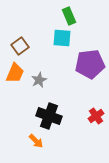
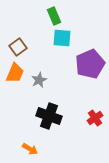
green rectangle: moved 15 px left
brown square: moved 2 px left, 1 px down
purple pentagon: rotated 16 degrees counterclockwise
red cross: moved 1 px left, 2 px down
orange arrow: moved 6 px left, 8 px down; rotated 14 degrees counterclockwise
